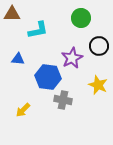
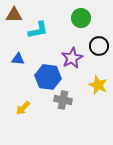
brown triangle: moved 2 px right, 1 px down
yellow arrow: moved 2 px up
